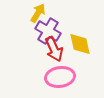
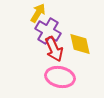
pink ellipse: rotated 20 degrees clockwise
